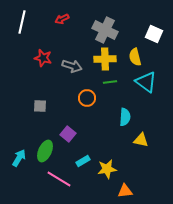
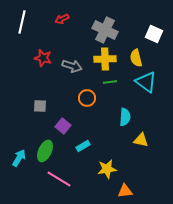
yellow semicircle: moved 1 px right, 1 px down
purple square: moved 5 px left, 8 px up
cyan rectangle: moved 15 px up
